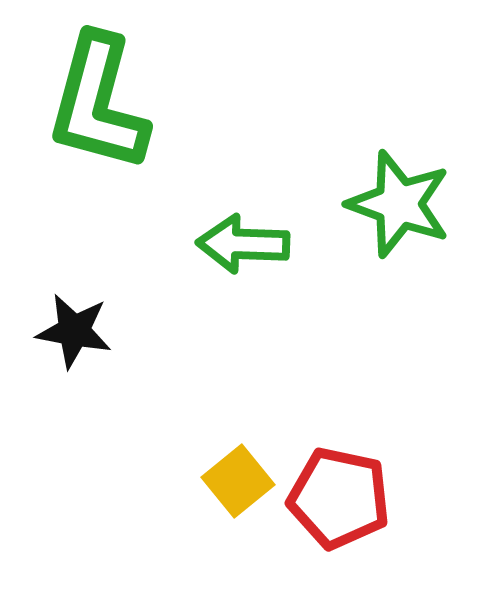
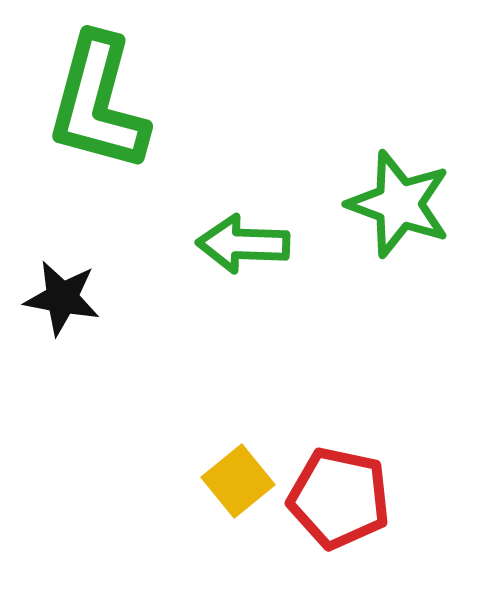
black star: moved 12 px left, 33 px up
